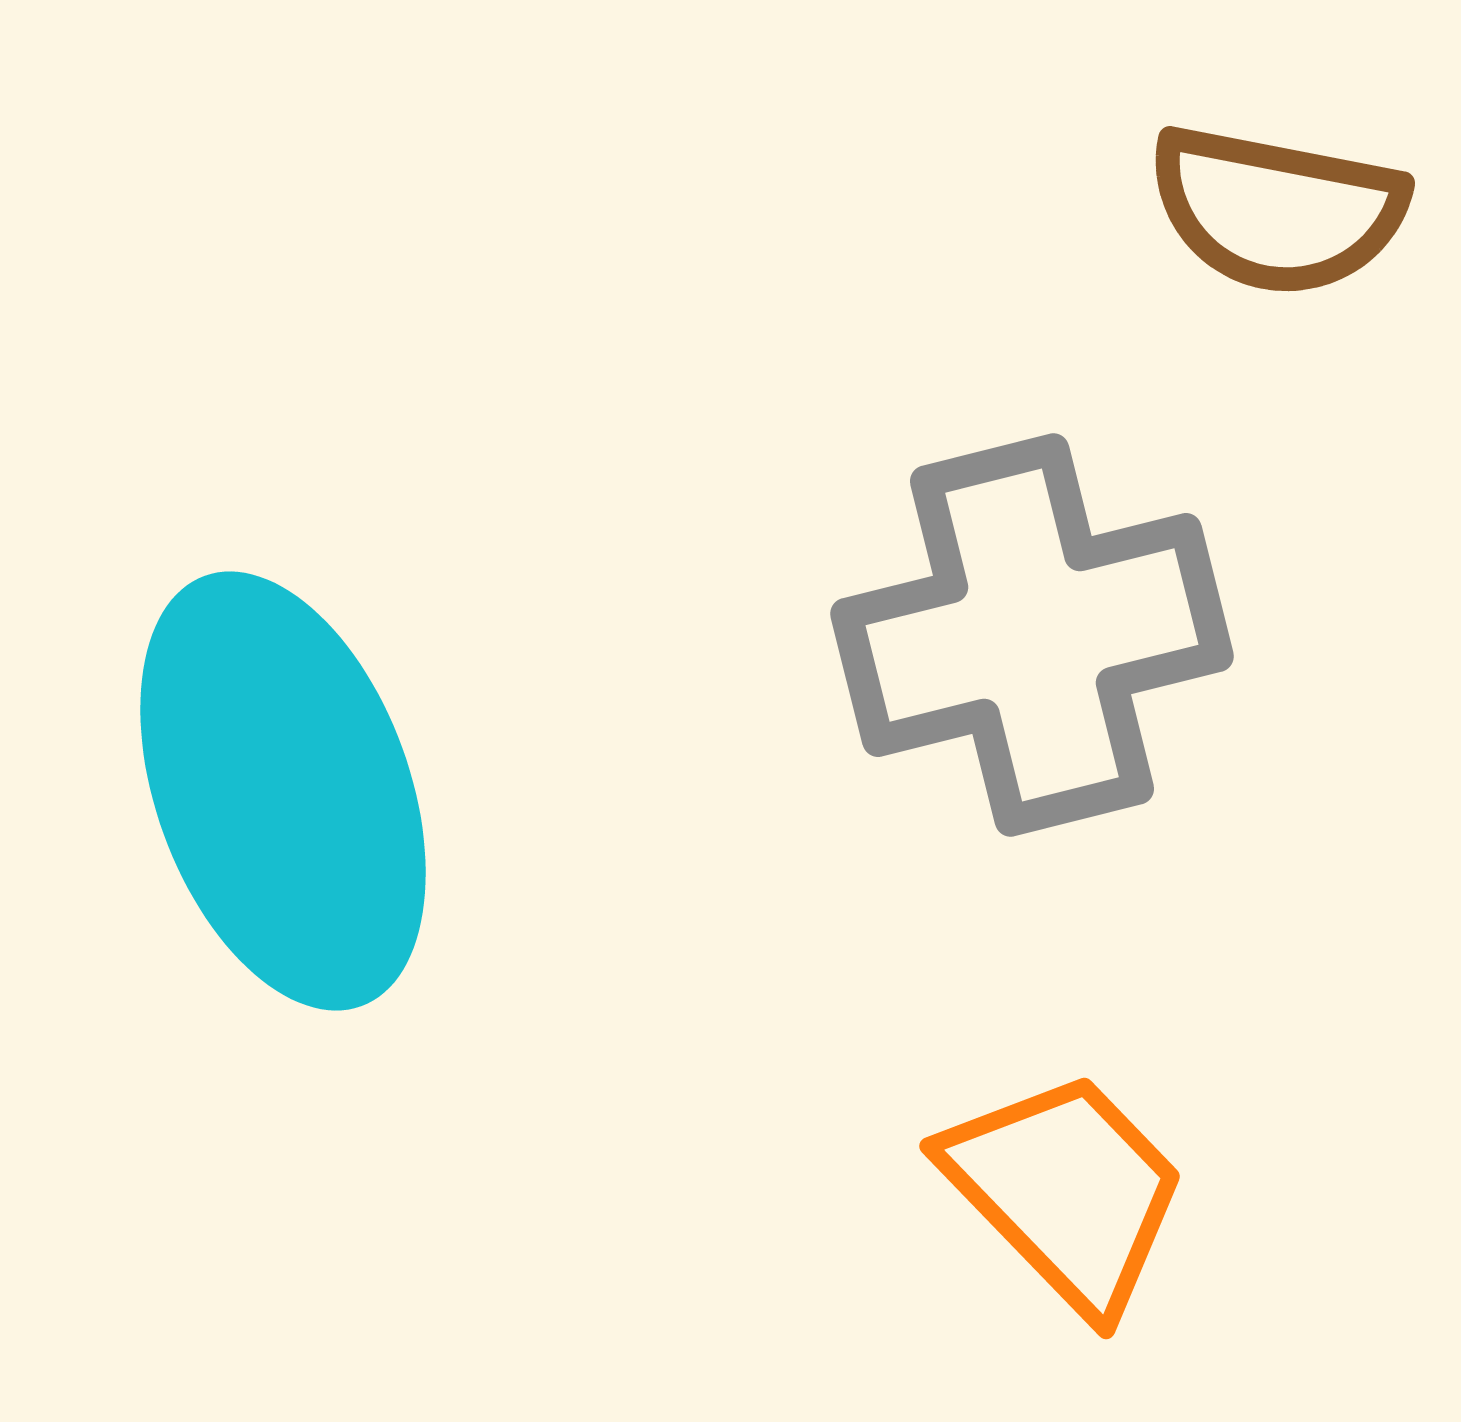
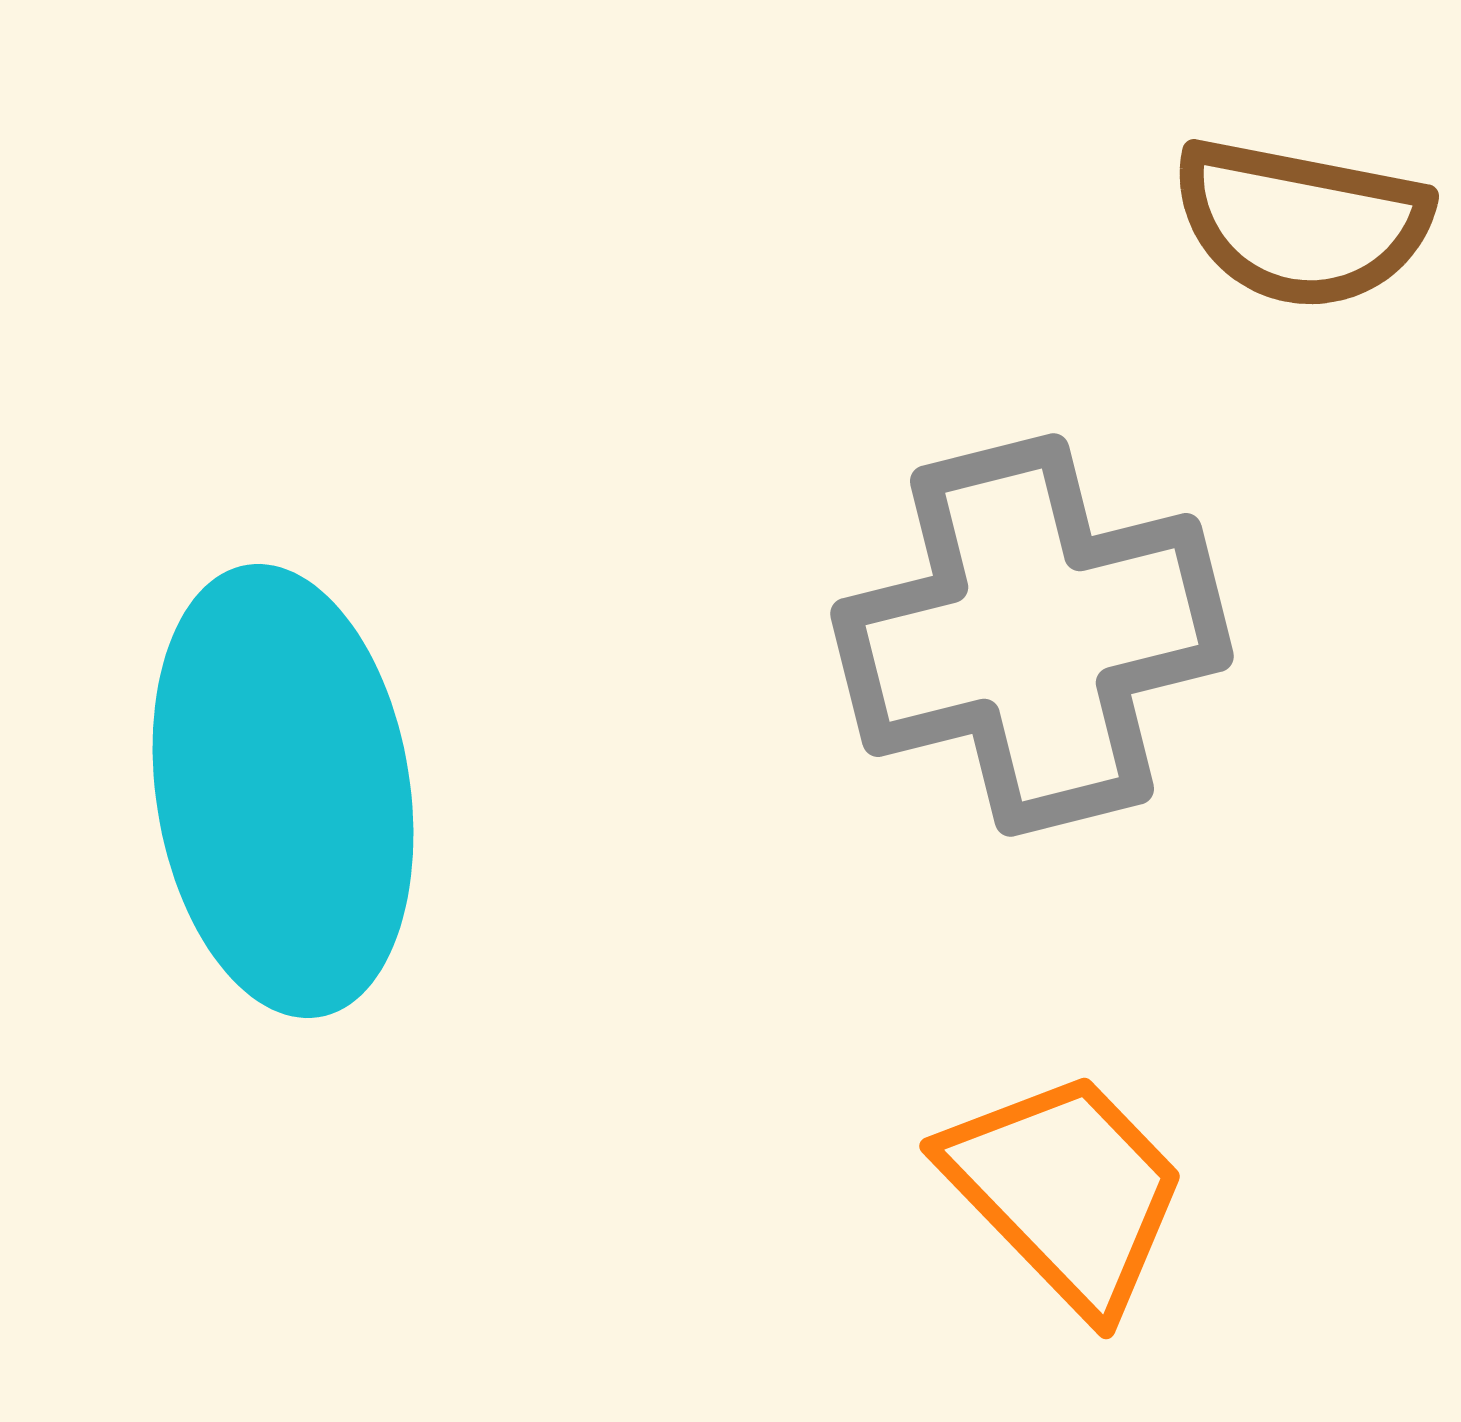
brown semicircle: moved 24 px right, 13 px down
cyan ellipse: rotated 11 degrees clockwise
